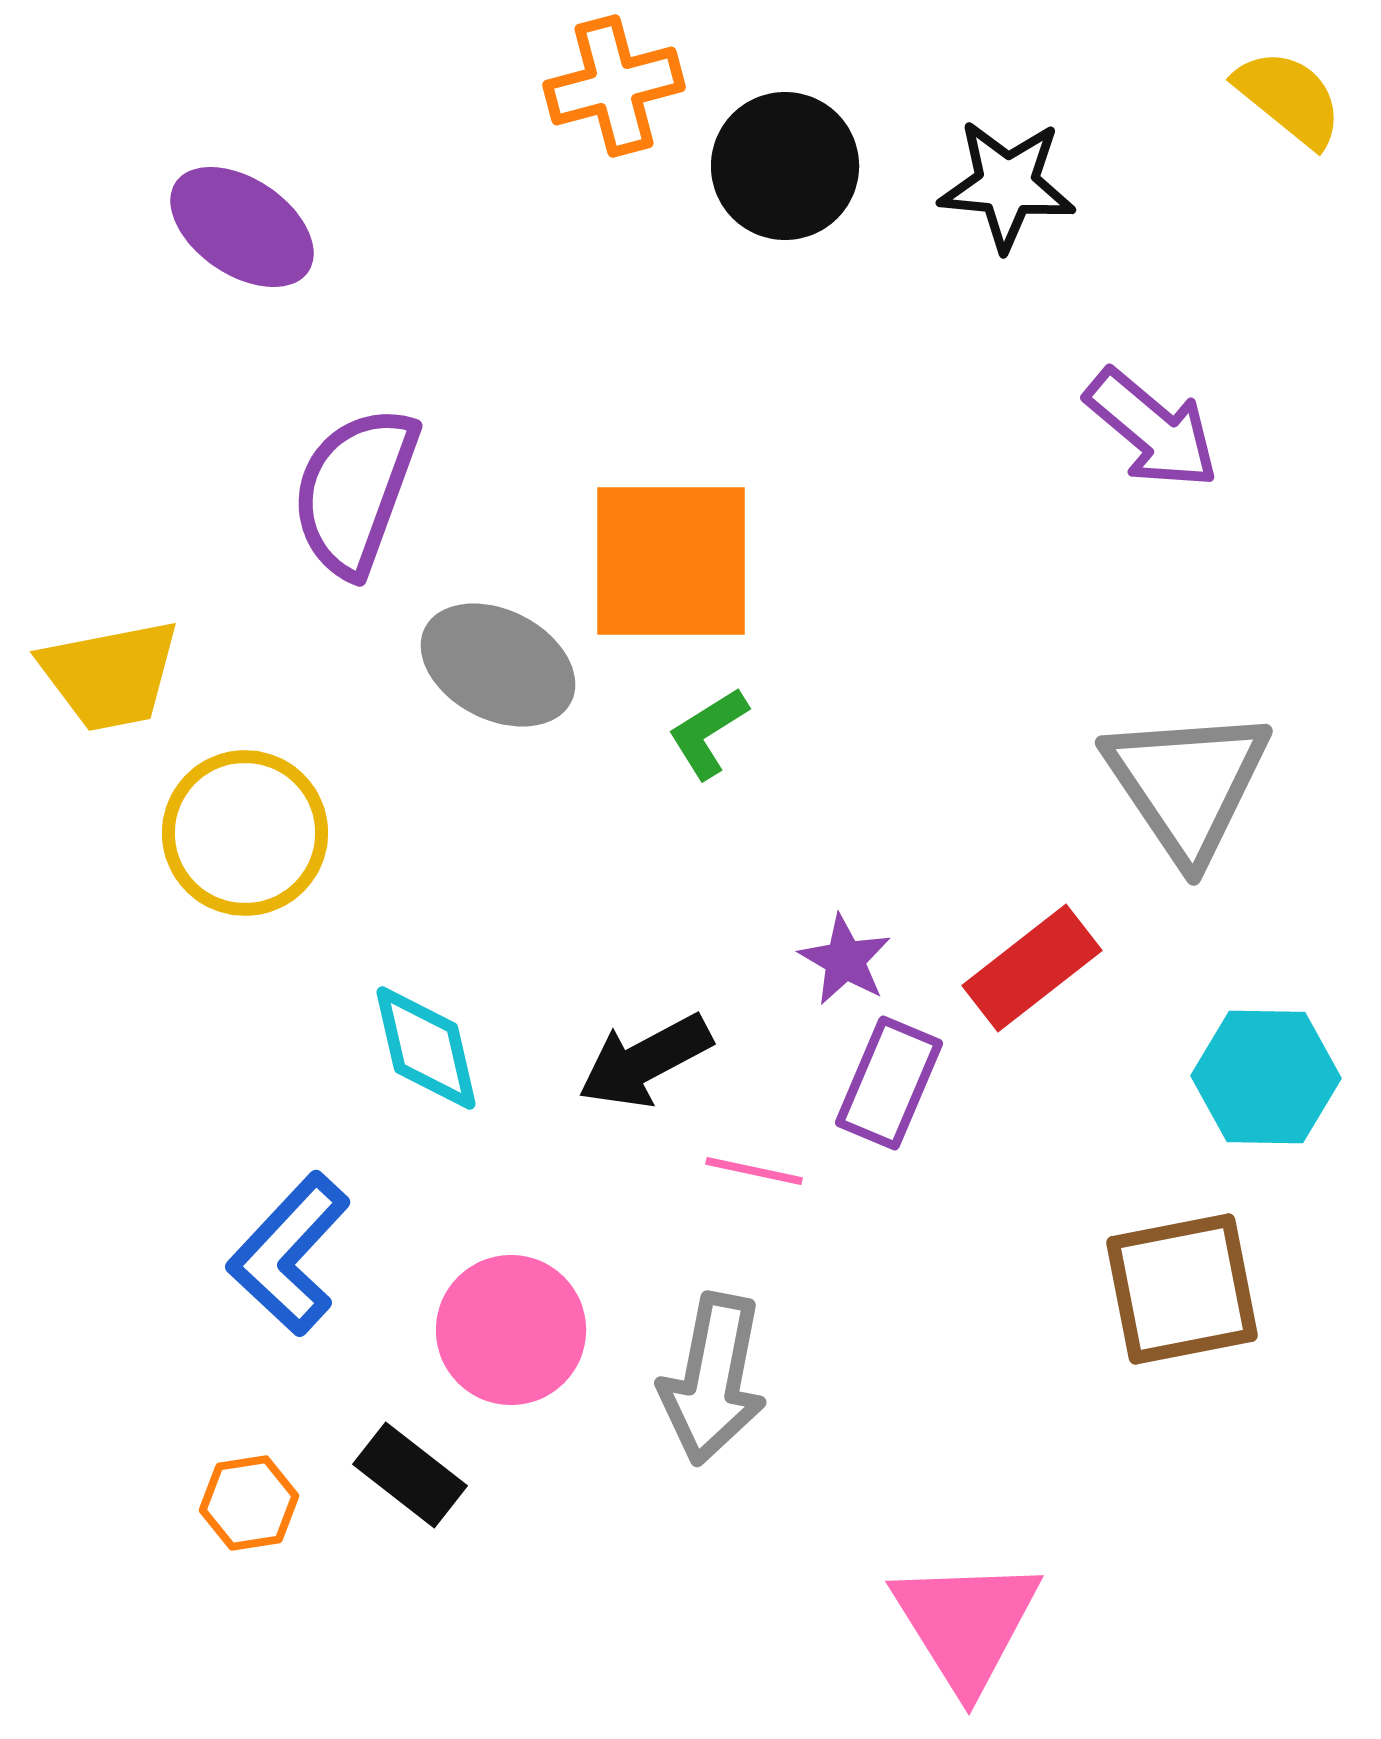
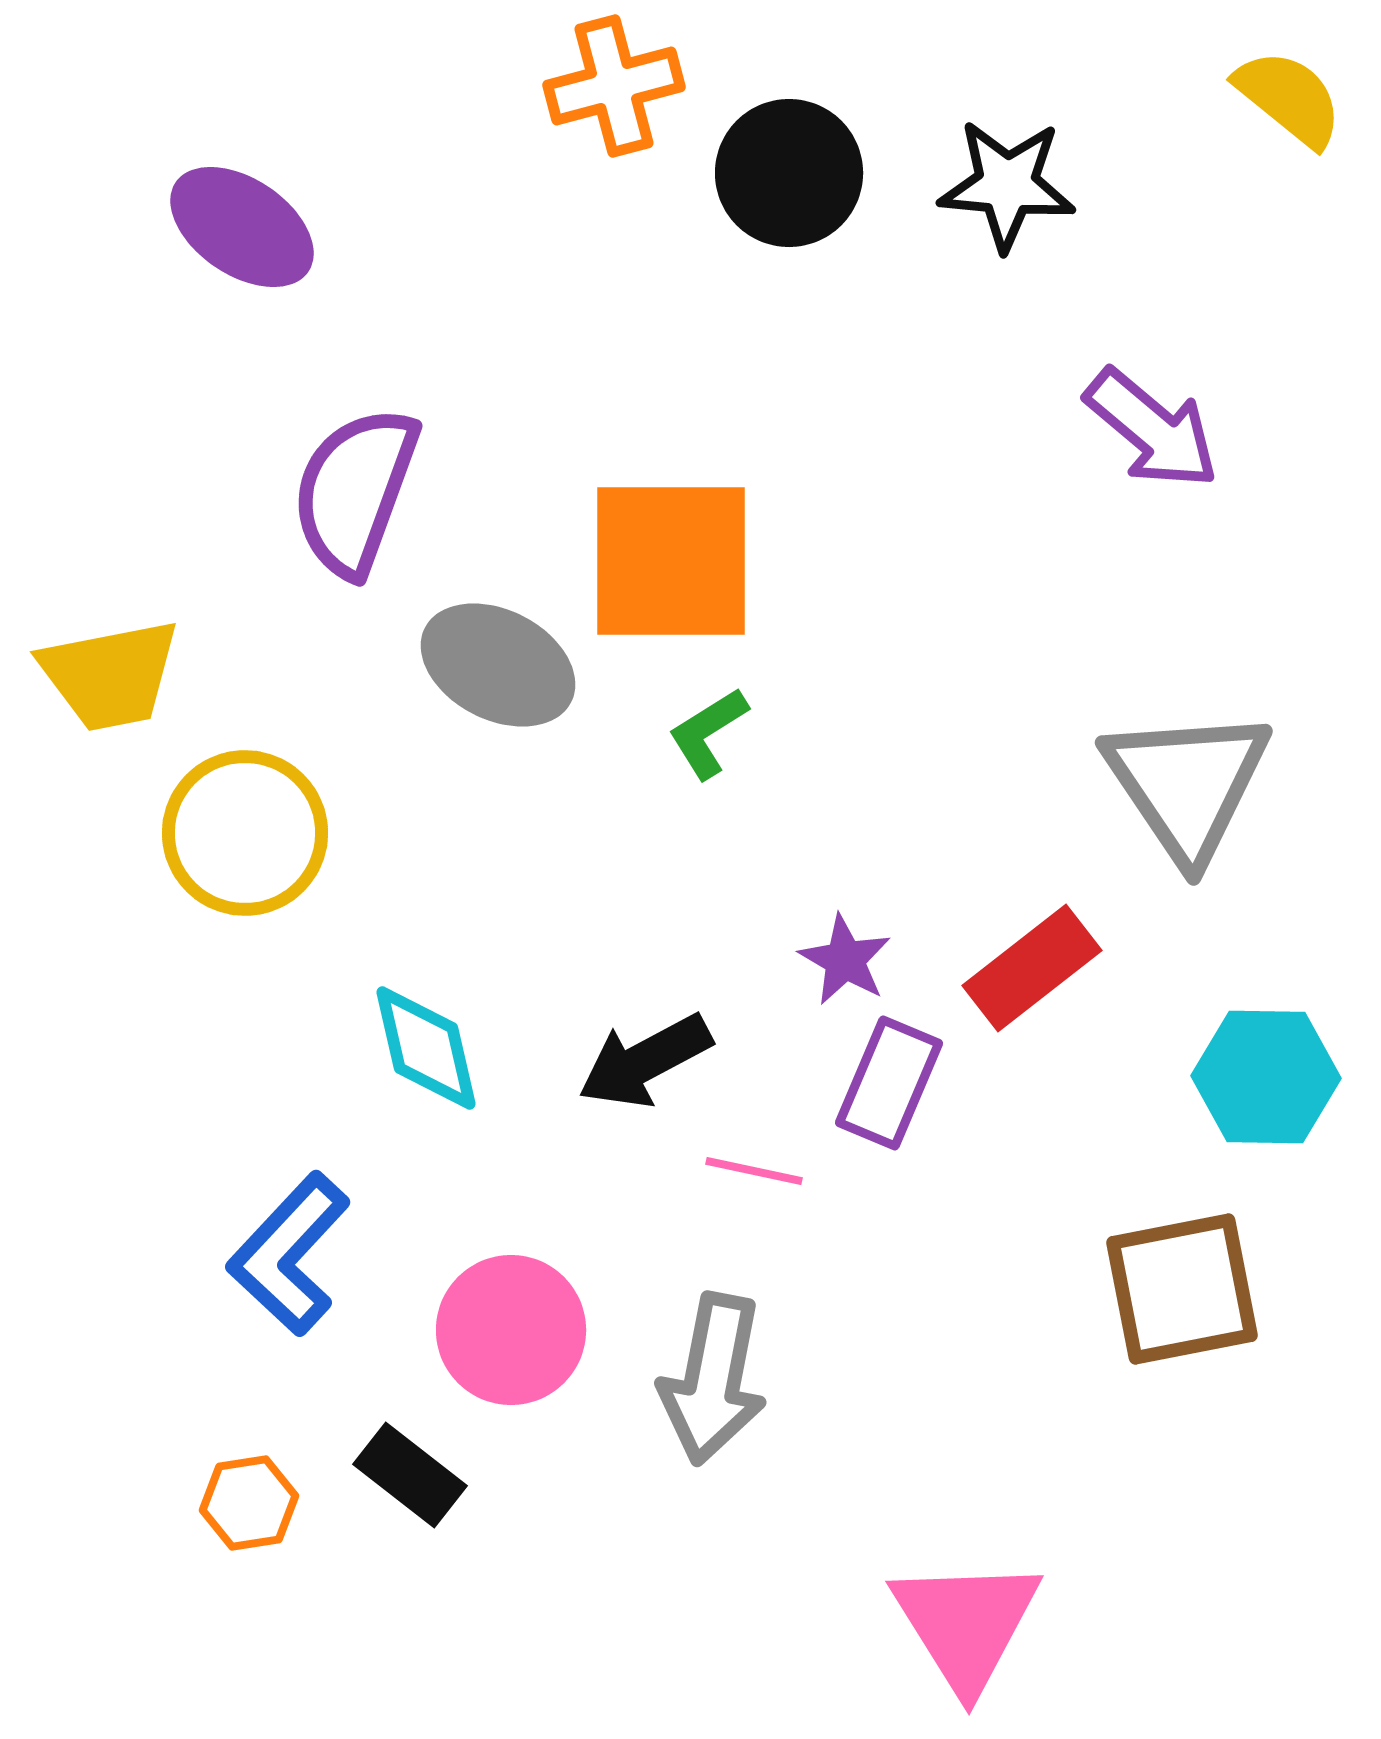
black circle: moved 4 px right, 7 px down
